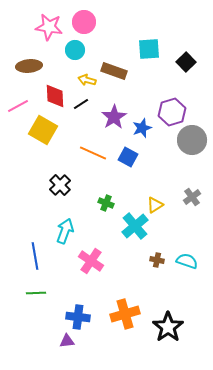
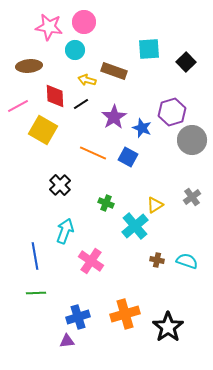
blue star: rotated 30 degrees counterclockwise
blue cross: rotated 25 degrees counterclockwise
